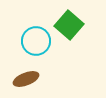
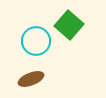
brown ellipse: moved 5 px right
